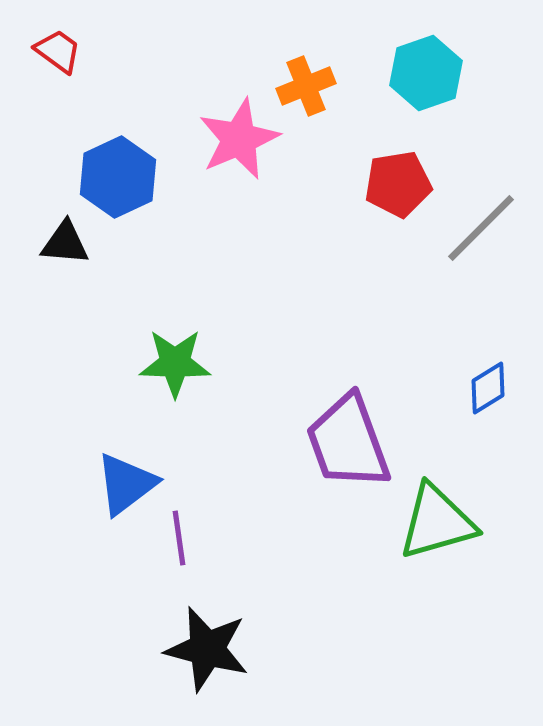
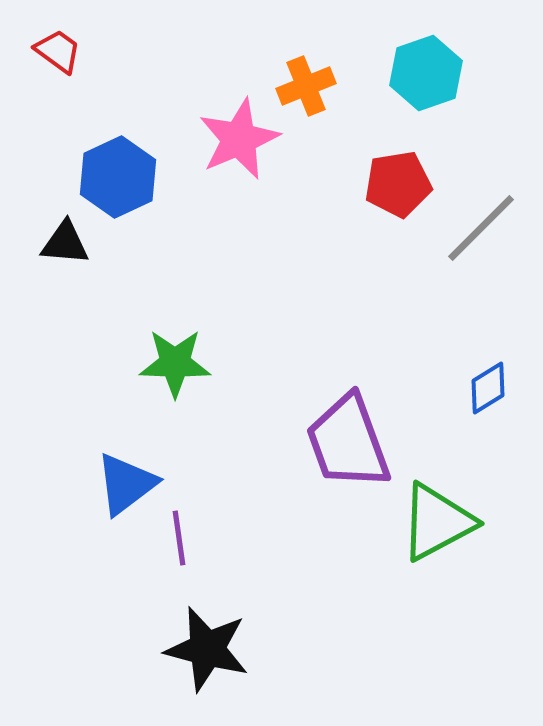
green triangle: rotated 12 degrees counterclockwise
